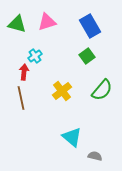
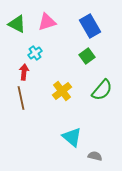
green triangle: rotated 12 degrees clockwise
cyan cross: moved 3 px up
